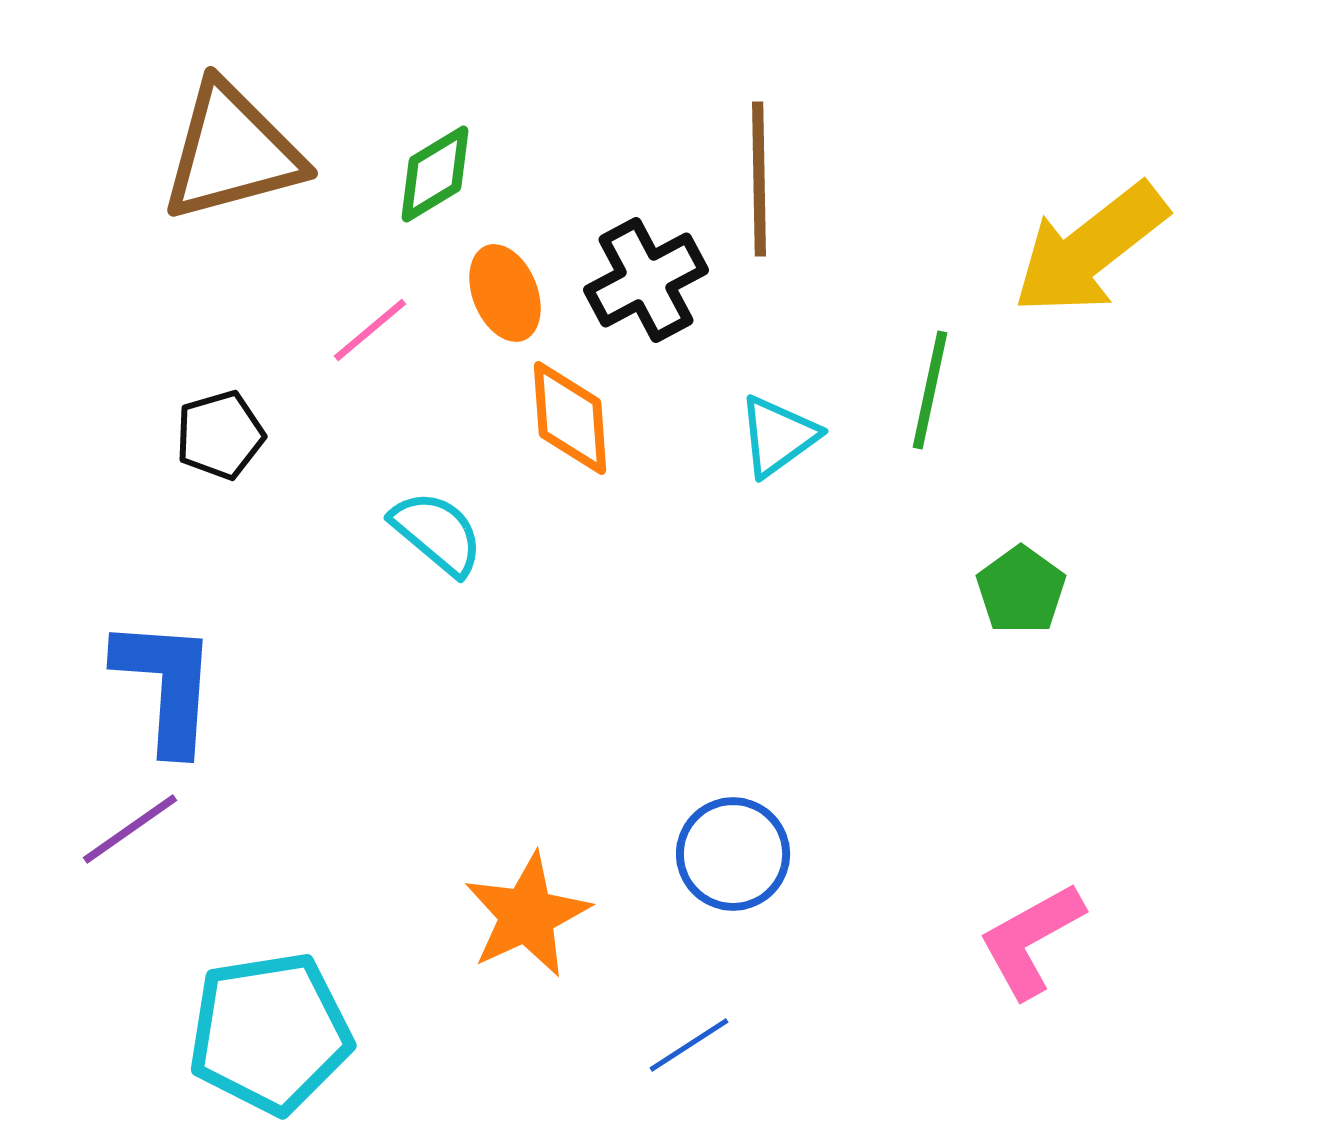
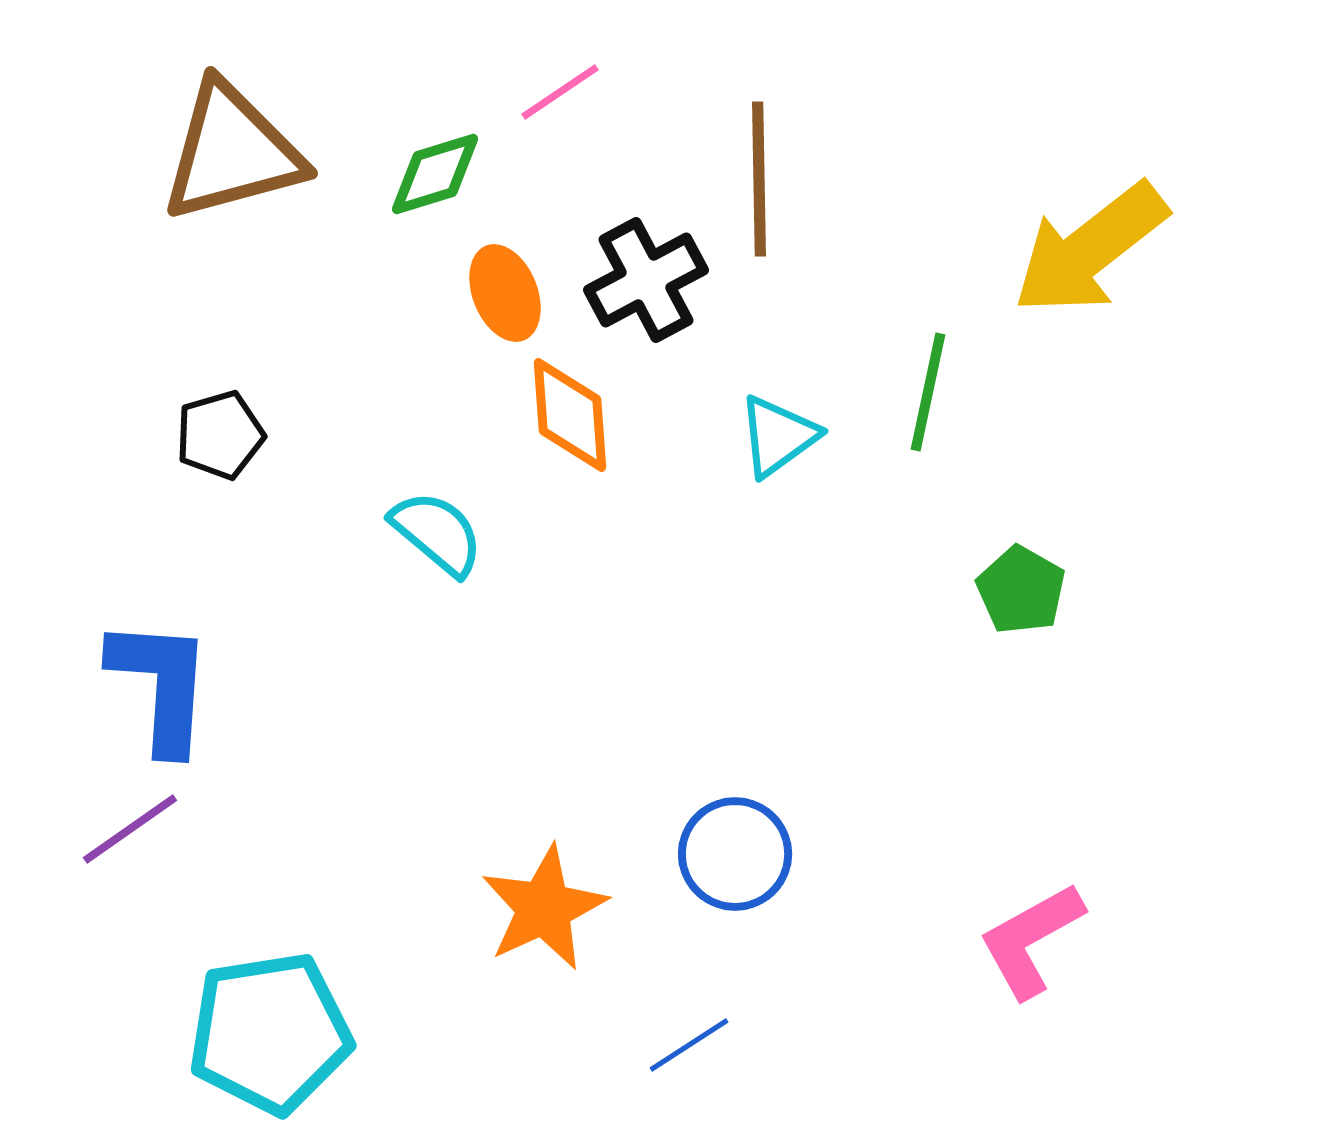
green diamond: rotated 14 degrees clockwise
pink line: moved 190 px right, 238 px up; rotated 6 degrees clockwise
green line: moved 2 px left, 2 px down
orange diamond: moved 3 px up
green pentagon: rotated 6 degrees counterclockwise
blue L-shape: moved 5 px left
blue circle: moved 2 px right
orange star: moved 17 px right, 7 px up
